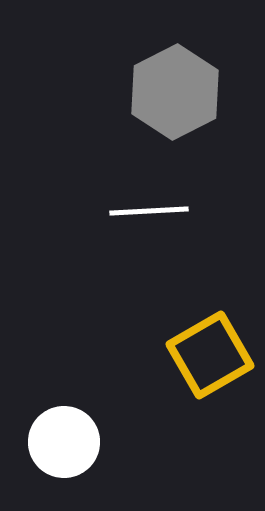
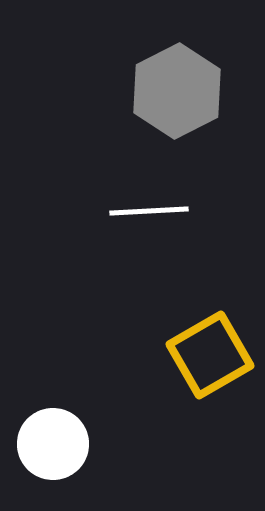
gray hexagon: moved 2 px right, 1 px up
white circle: moved 11 px left, 2 px down
